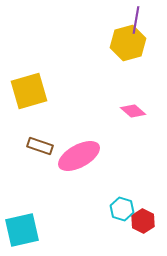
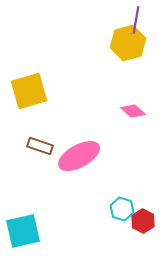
cyan square: moved 1 px right, 1 px down
